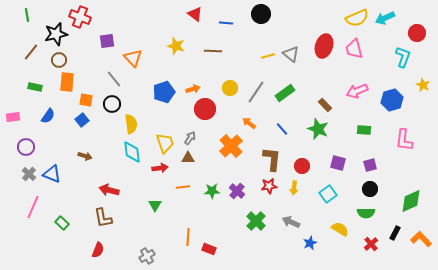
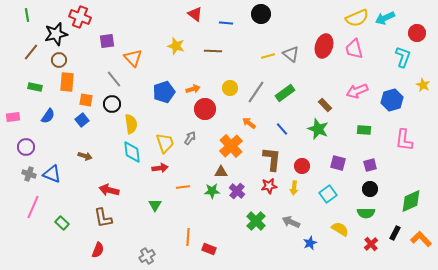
brown triangle at (188, 158): moved 33 px right, 14 px down
gray cross at (29, 174): rotated 24 degrees counterclockwise
